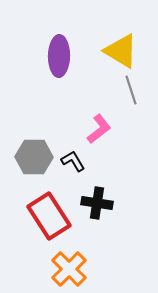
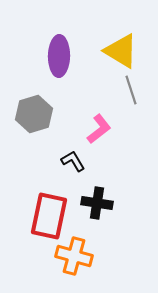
gray hexagon: moved 43 px up; rotated 18 degrees counterclockwise
red rectangle: rotated 45 degrees clockwise
orange cross: moved 5 px right, 13 px up; rotated 30 degrees counterclockwise
